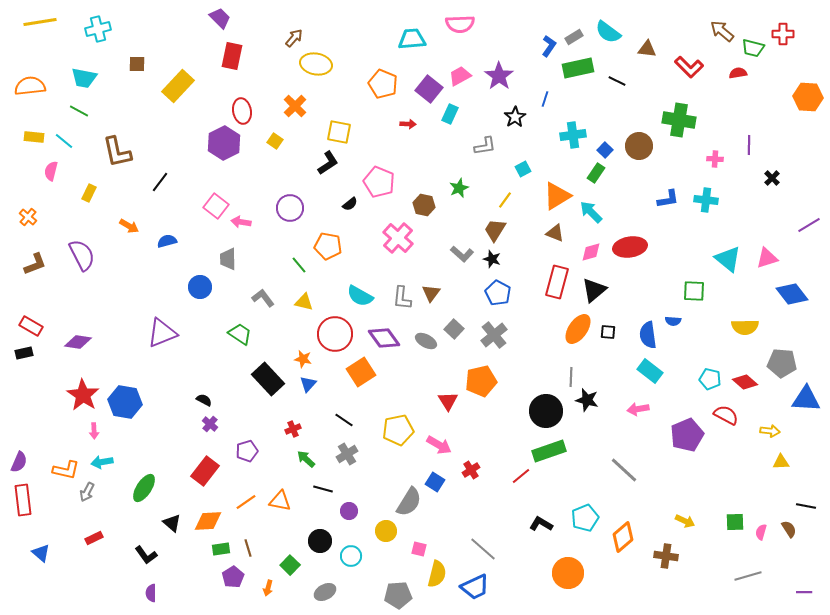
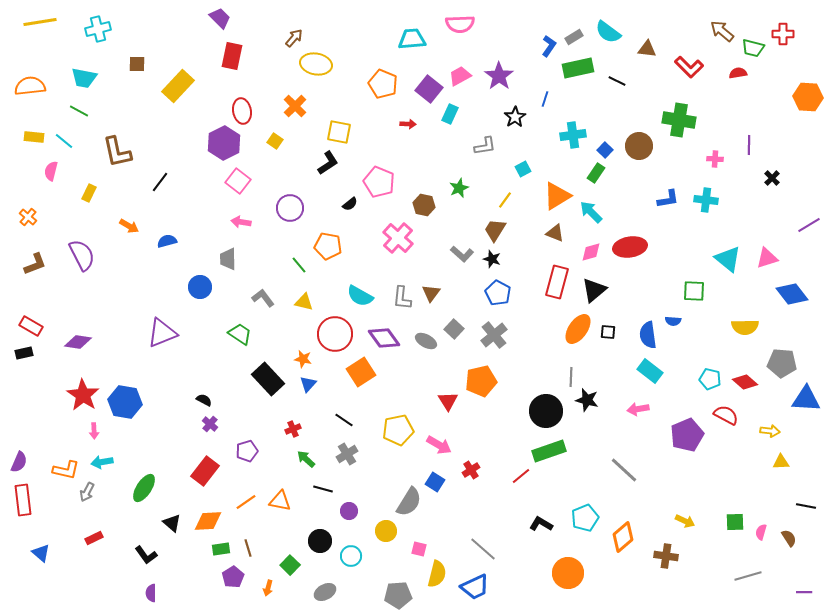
pink square at (216, 206): moved 22 px right, 25 px up
brown semicircle at (789, 529): moved 9 px down
